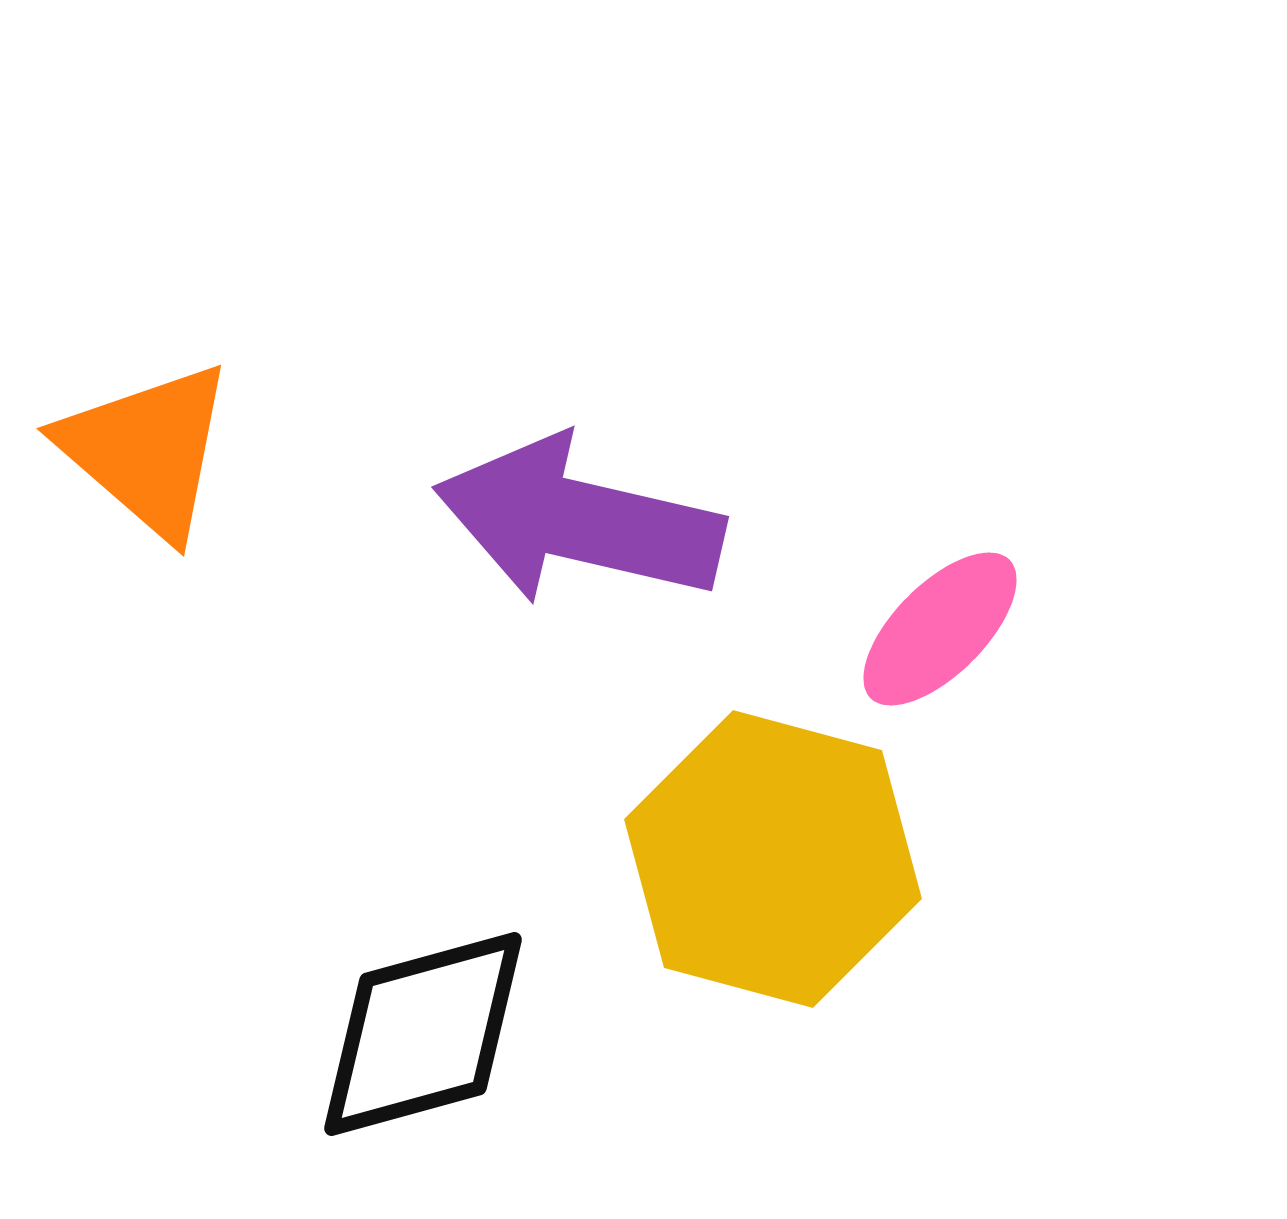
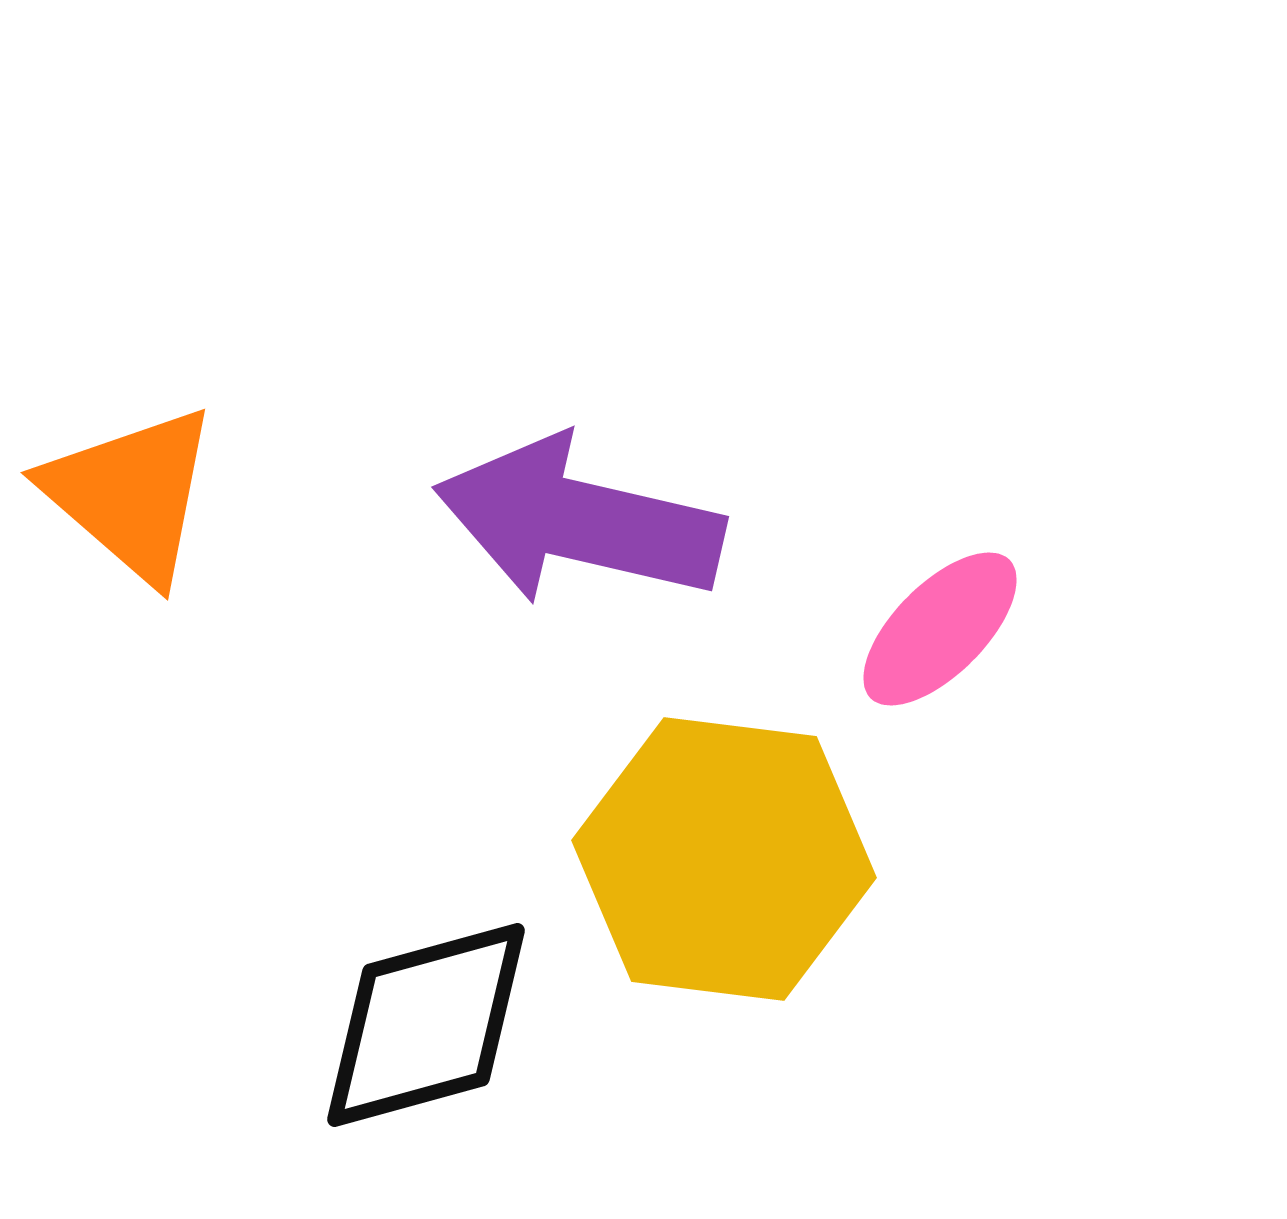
orange triangle: moved 16 px left, 44 px down
yellow hexagon: moved 49 px left; rotated 8 degrees counterclockwise
black diamond: moved 3 px right, 9 px up
